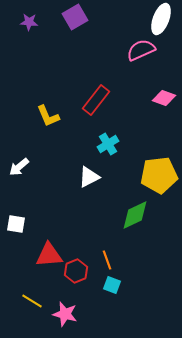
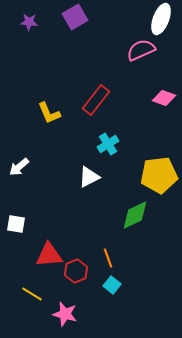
yellow L-shape: moved 1 px right, 3 px up
orange line: moved 1 px right, 2 px up
cyan square: rotated 18 degrees clockwise
yellow line: moved 7 px up
